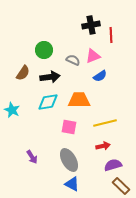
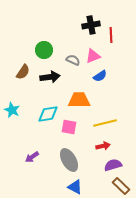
brown semicircle: moved 1 px up
cyan diamond: moved 12 px down
purple arrow: rotated 88 degrees clockwise
blue triangle: moved 3 px right, 3 px down
